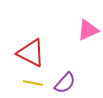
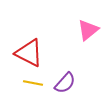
pink triangle: rotated 15 degrees counterclockwise
red triangle: moved 2 px left
